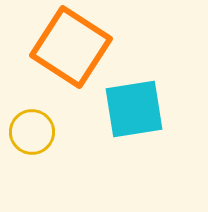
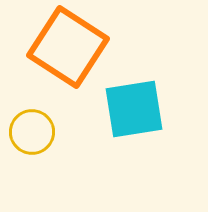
orange square: moved 3 px left
